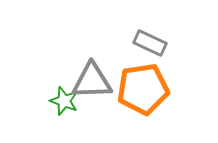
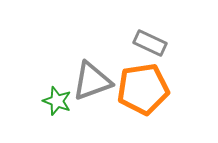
gray triangle: rotated 18 degrees counterclockwise
green star: moved 7 px left
